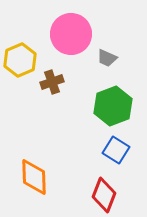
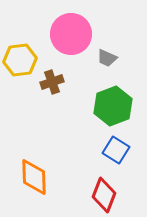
yellow hexagon: rotated 16 degrees clockwise
